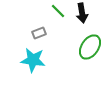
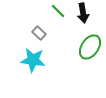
black arrow: moved 1 px right
gray rectangle: rotated 64 degrees clockwise
